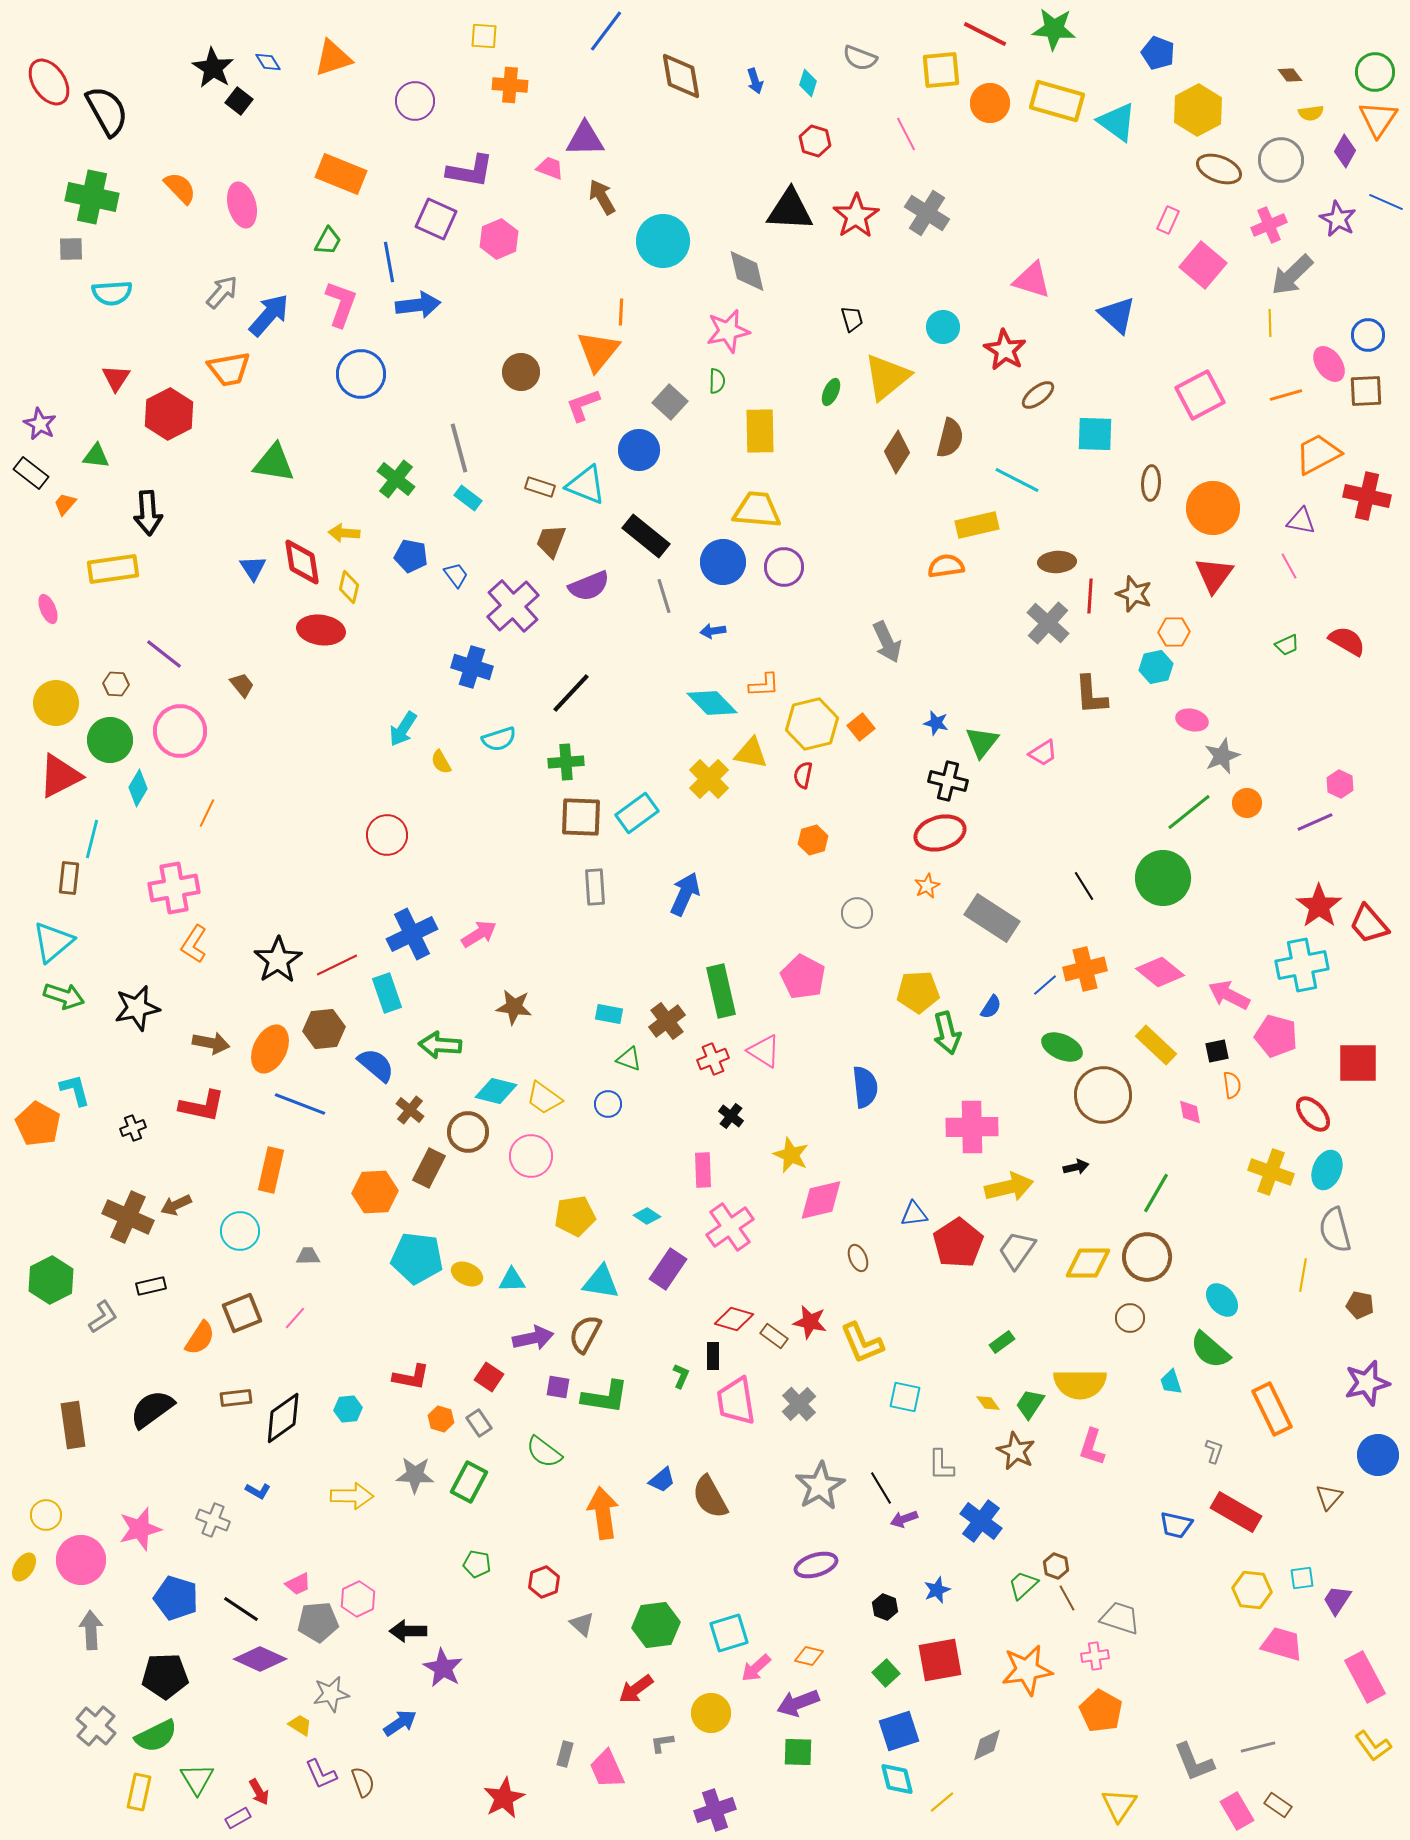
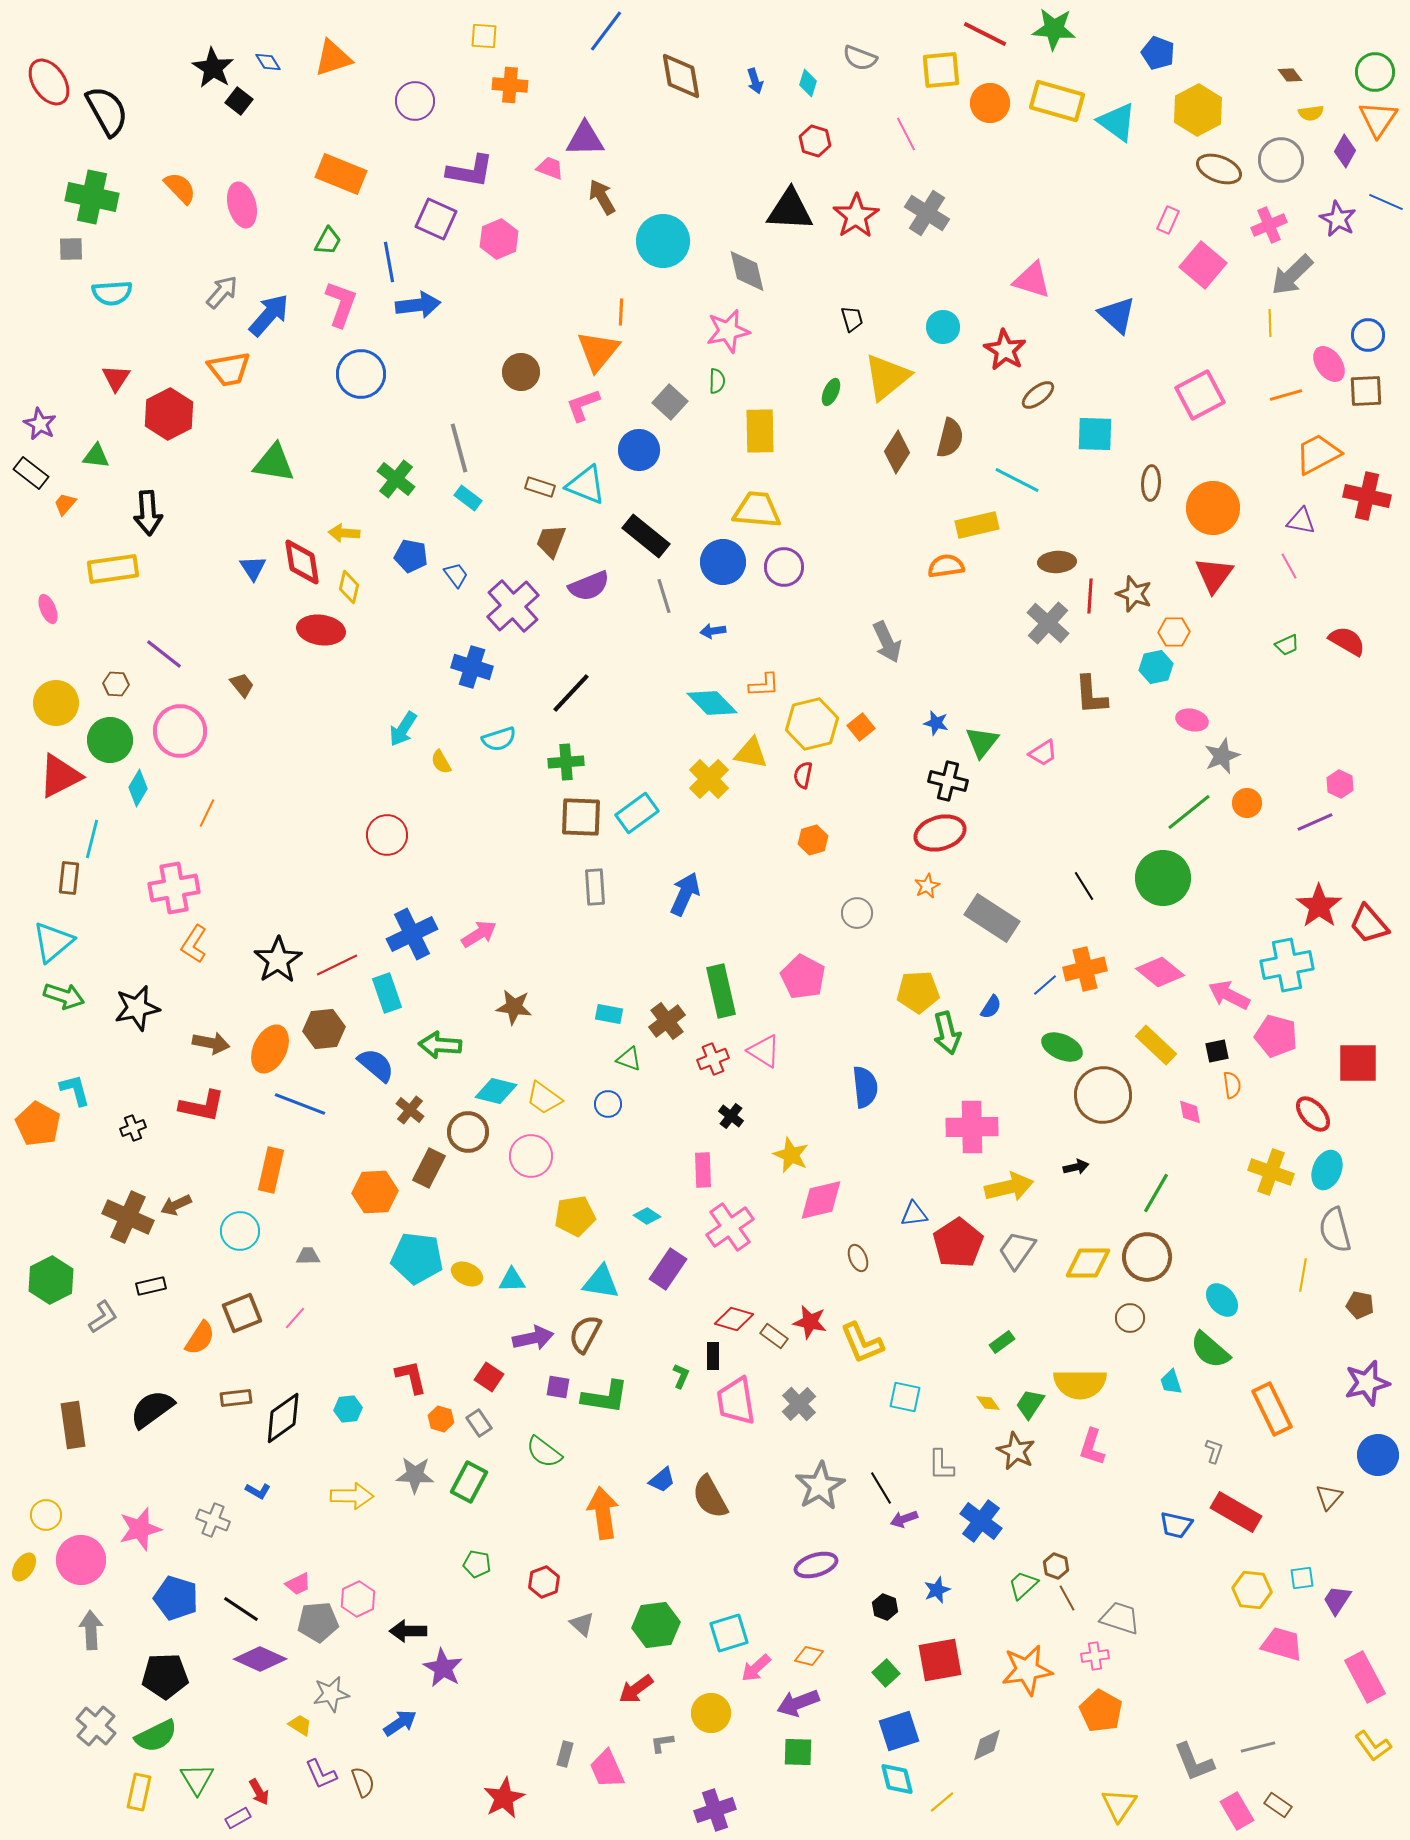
cyan cross at (1302, 965): moved 15 px left
red L-shape at (411, 1377): rotated 114 degrees counterclockwise
